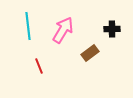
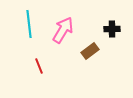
cyan line: moved 1 px right, 2 px up
brown rectangle: moved 2 px up
